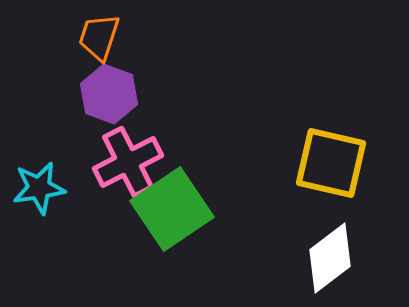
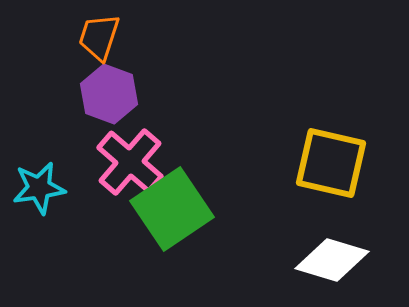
pink cross: moved 2 px right; rotated 22 degrees counterclockwise
white diamond: moved 2 px right, 2 px down; rotated 54 degrees clockwise
